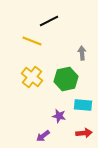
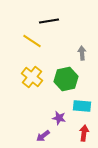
black line: rotated 18 degrees clockwise
yellow line: rotated 12 degrees clockwise
cyan rectangle: moved 1 px left, 1 px down
purple star: moved 2 px down
red arrow: rotated 77 degrees counterclockwise
